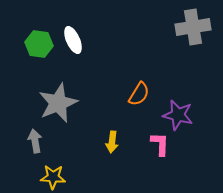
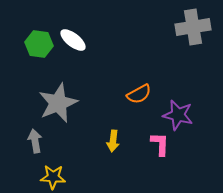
white ellipse: rotated 28 degrees counterclockwise
orange semicircle: rotated 30 degrees clockwise
yellow arrow: moved 1 px right, 1 px up
